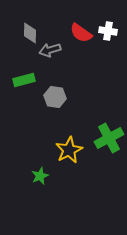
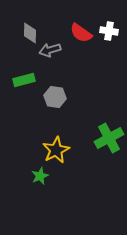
white cross: moved 1 px right
yellow star: moved 13 px left
